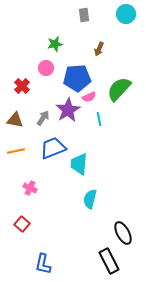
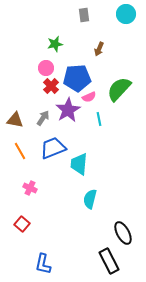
red cross: moved 29 px right
orange line: moved 4 px right; rotated 72 degrees clockwise
